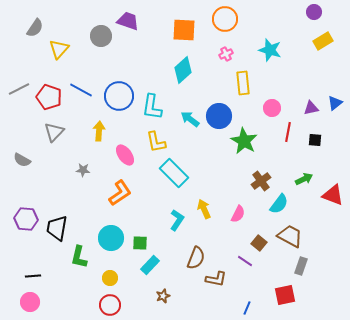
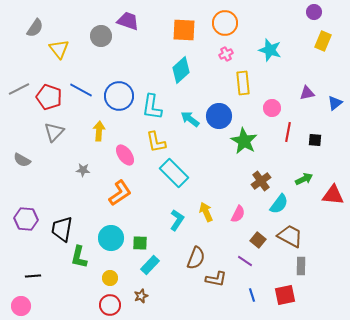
orange circle at (225, 19): moved 4 px down
yellow rectangle at (323, 41): rotated 36 degrees counterclockwise
yellow triangle at (59, 49): rotated 20 degrees counterclockwise
cyan diamond at (183, 70): moved 2 px left
purple triangle at (311, 108): moved 4 px left, 15 px up
red triangle at (333, 195): rotated 15 degrees counterclockwise
yellow arrow at (204, 209): moved 2 px right, 3 px down
black trapezoid at (57, 228): moved 5 px right, 1 px down
brown square at (259, 243): moved 1 px left, 3 px up
gray rectangle at (301, 266): rotated 18 degrees counterclockwise
brown star at (163, 296): moved 22 px left
pink circle at (30, 302): moved 9 px left, 4 px down
blue line at (247, 308): moved 5 px right, 13 px up; rotated 40 degrees counterclockwise
